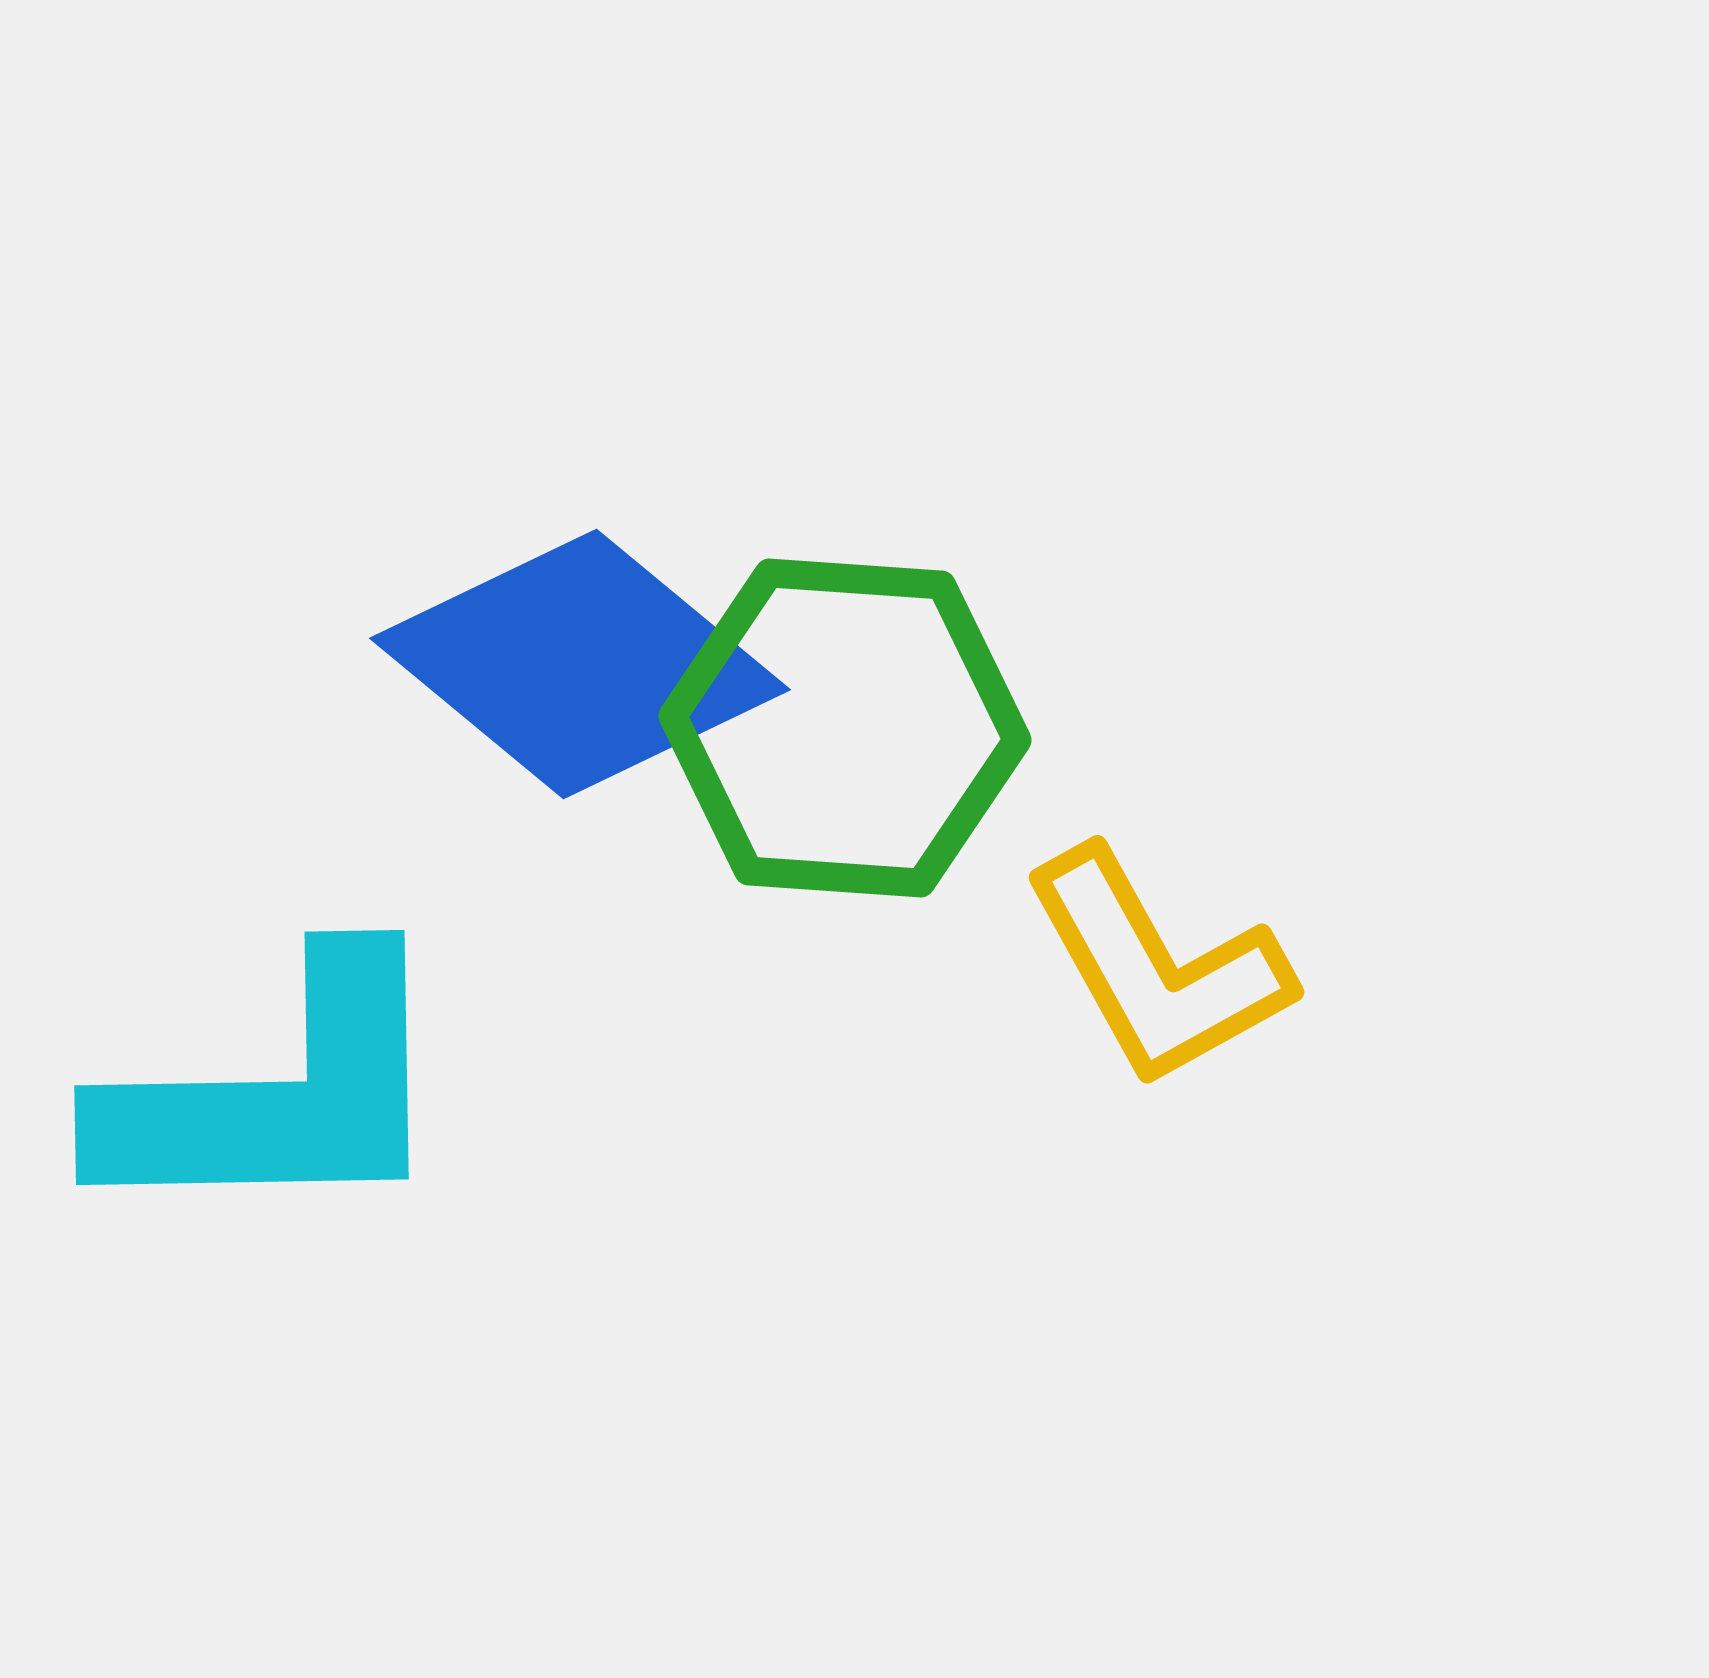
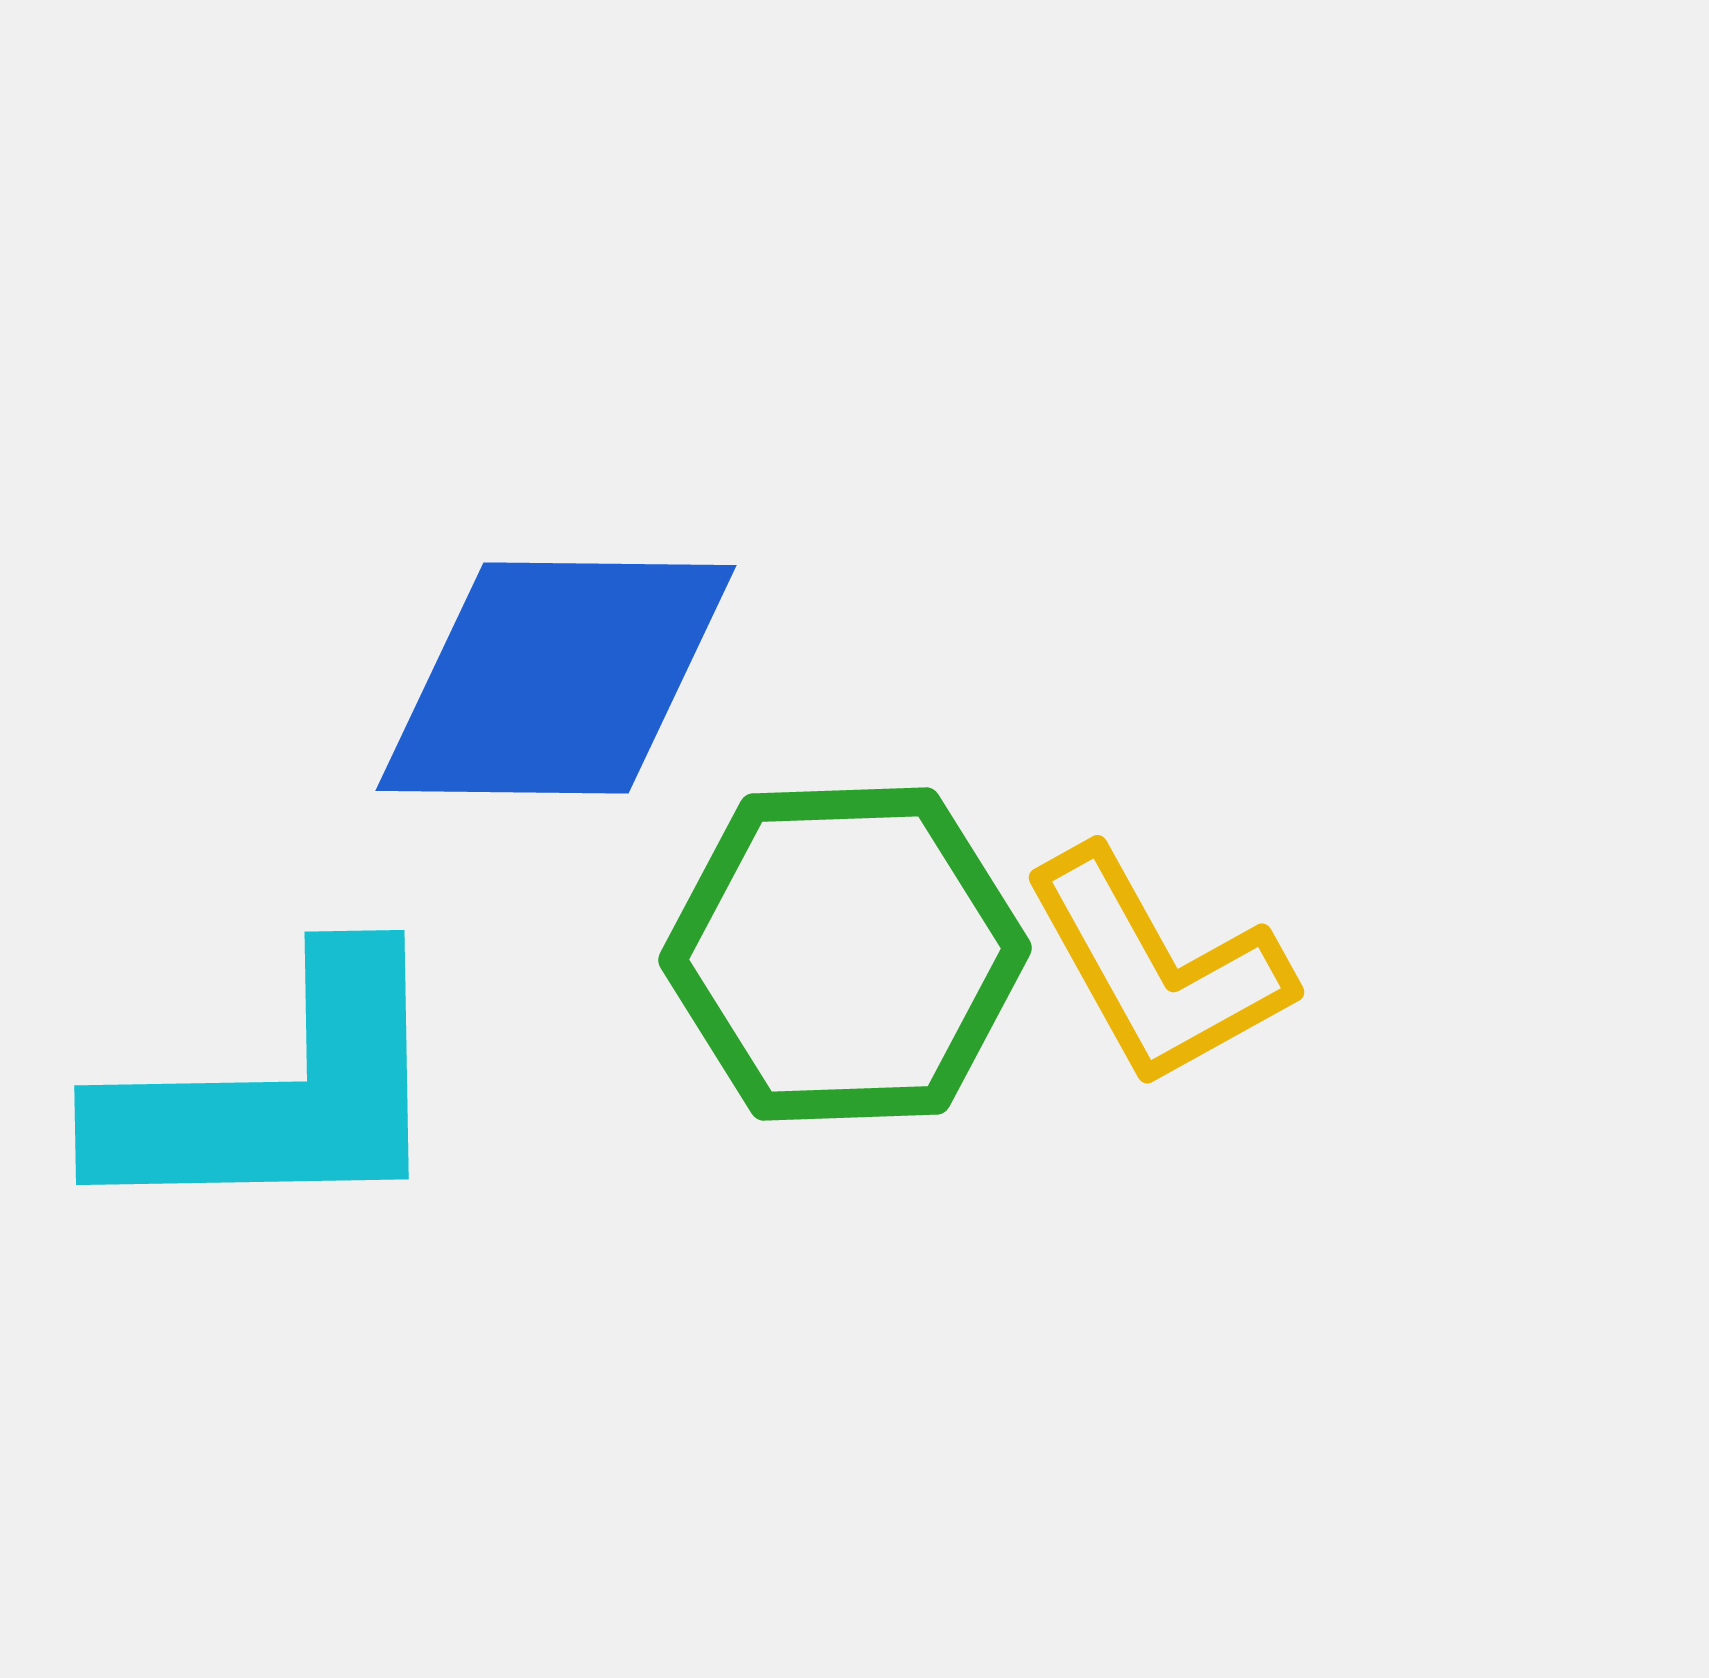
blue diamond: moved 24 px left, 14 px down; rotated 39 degrees counterclockwise
green hexagon: moved 226 px down; rotated 6 degrees counterclockwise
